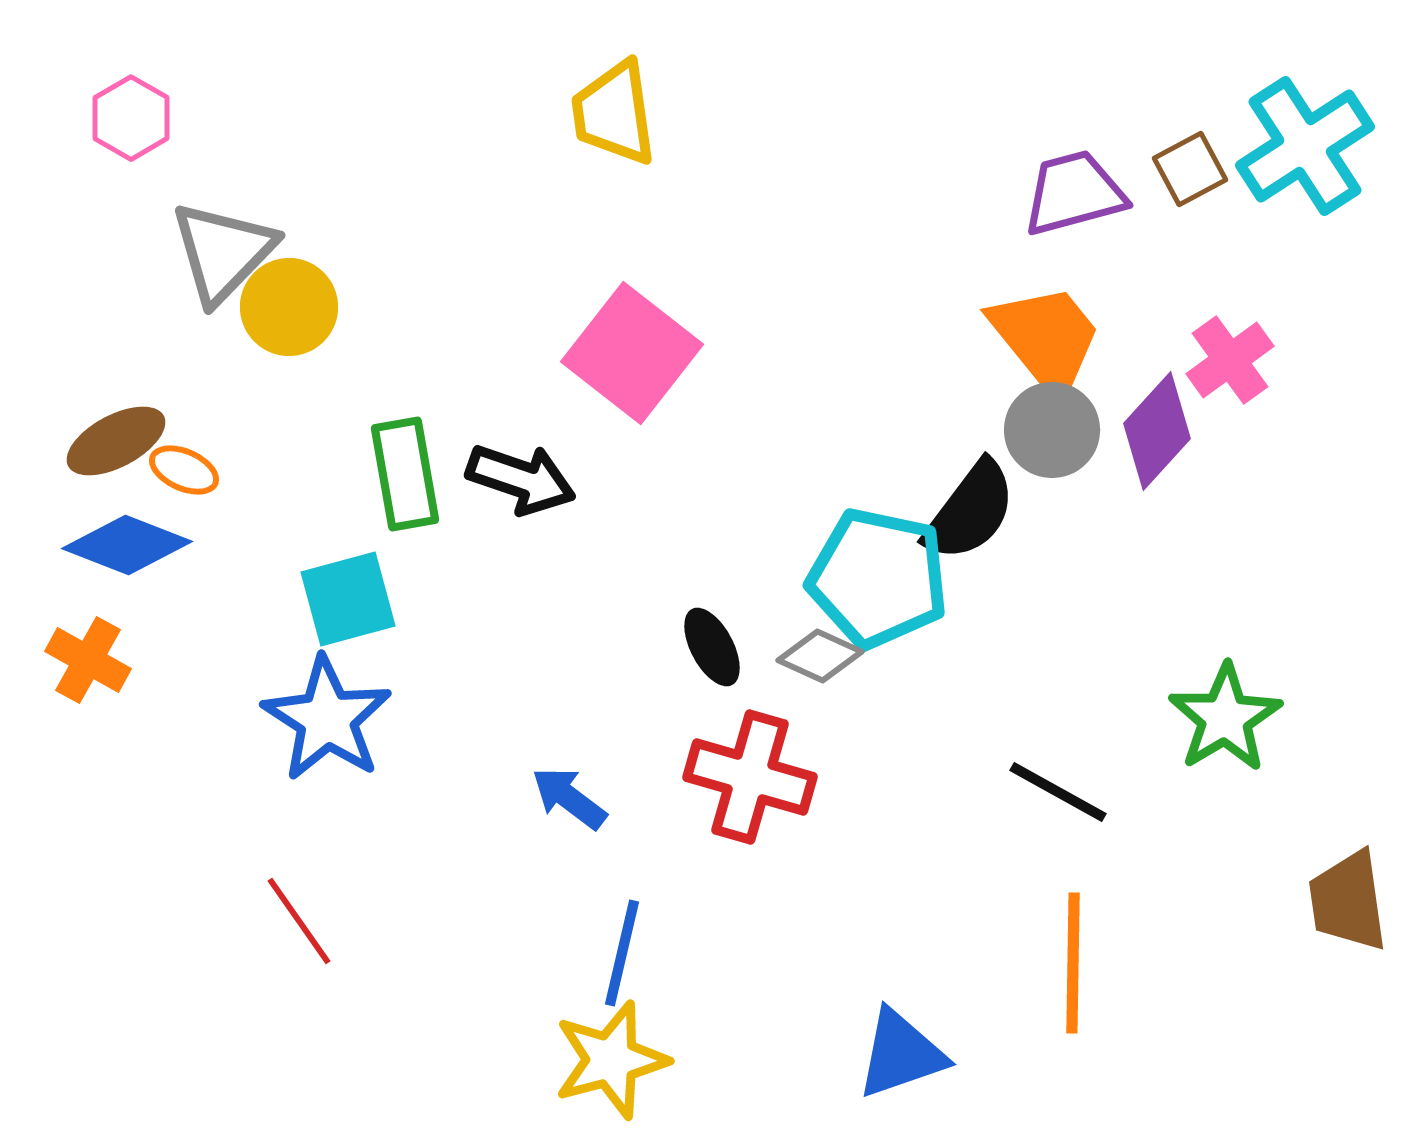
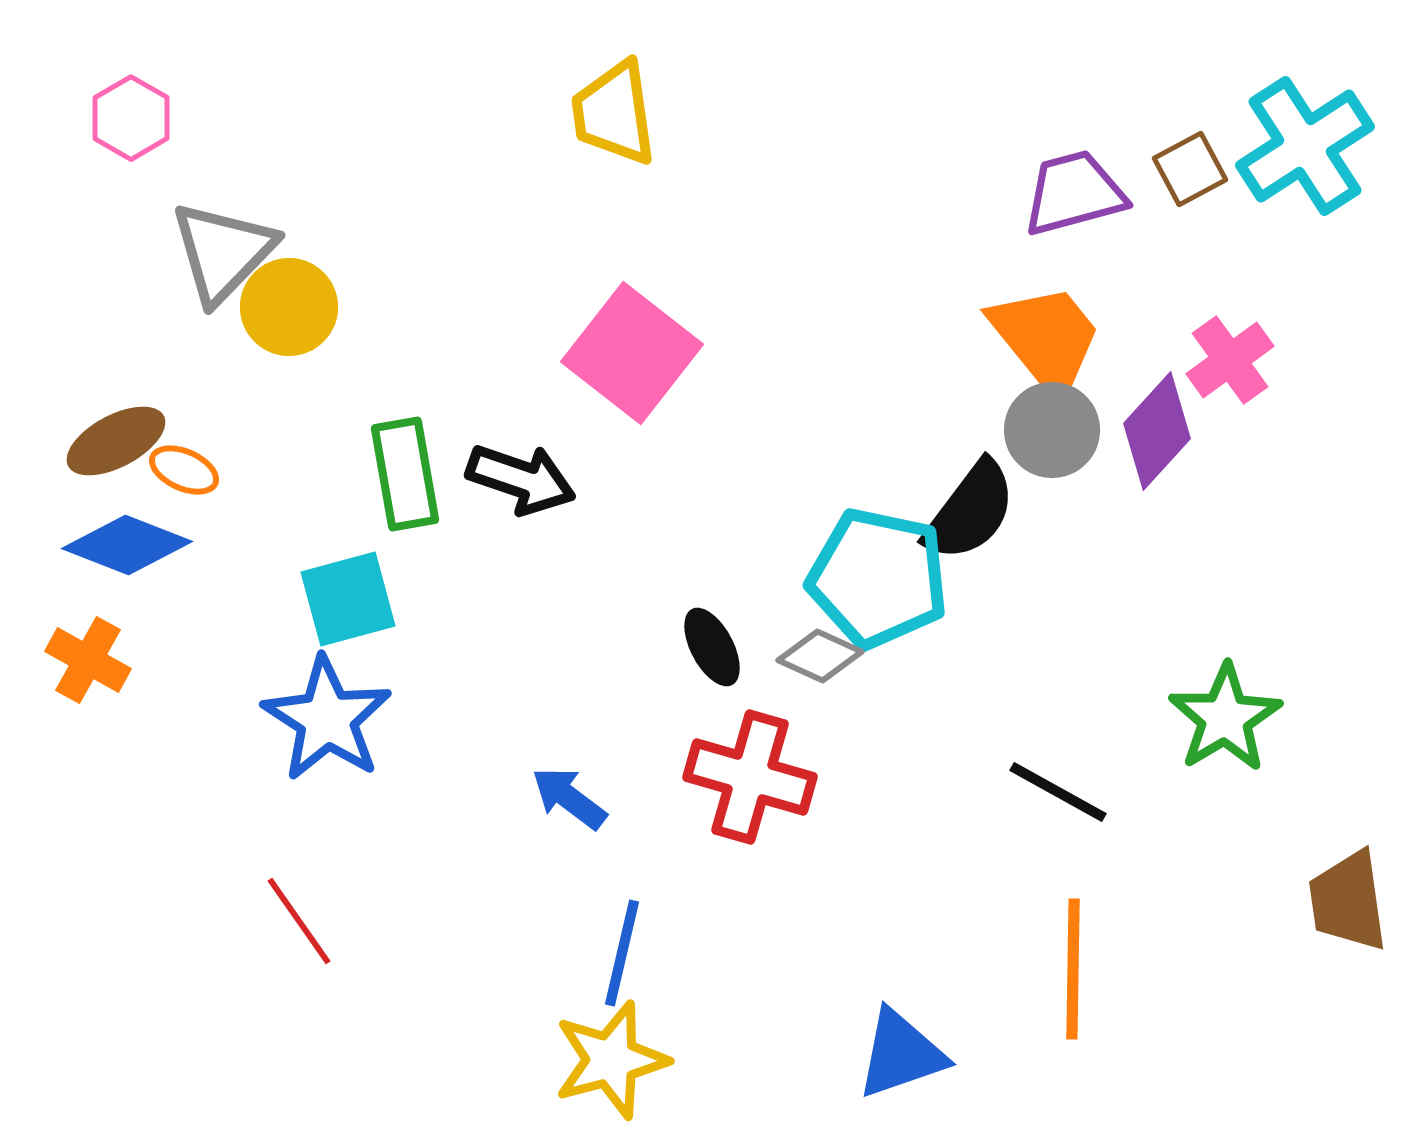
orange line: moved 6 px down
